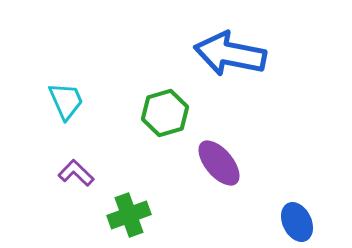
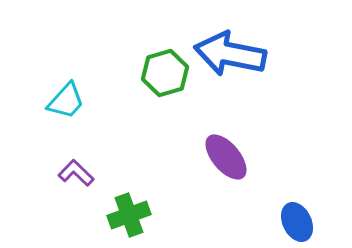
cyan trapezoid: rotated 66 degrees clockwise
green hexagon: moved 40 px up
purple ellipse: moved 7 px right, 6 px up
